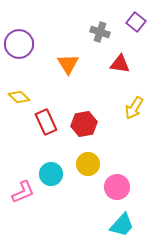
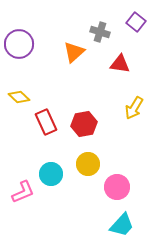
orange triangle: moved 6 px right, 12 px up; rotated 20 degrees clockwise
